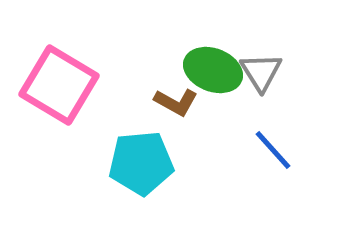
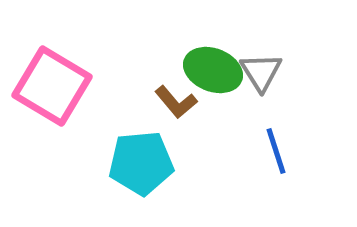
pink square: moved 7 px left, 1 px down
brown L-shape: rotated 21 degrees clockwise
blue line: moved 3 px right, 1 px down; rotated 24 degrees clockwise
